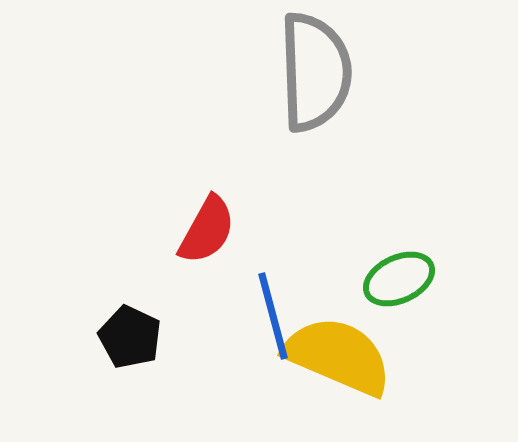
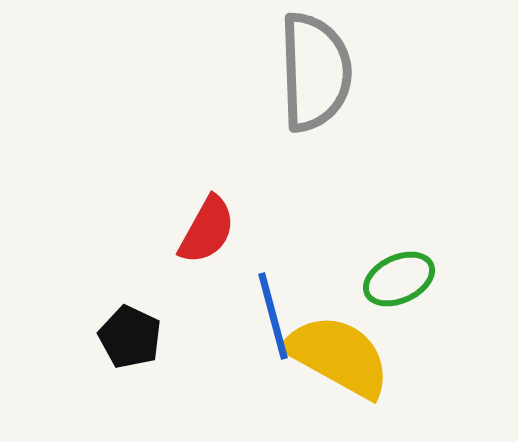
yellow semicircle: rotated 6 degrees clockwise
